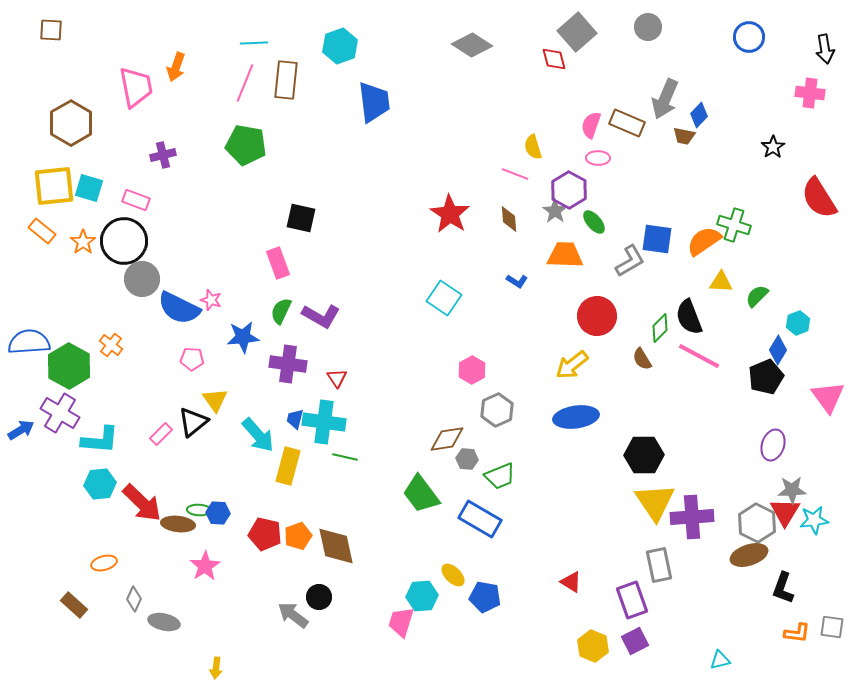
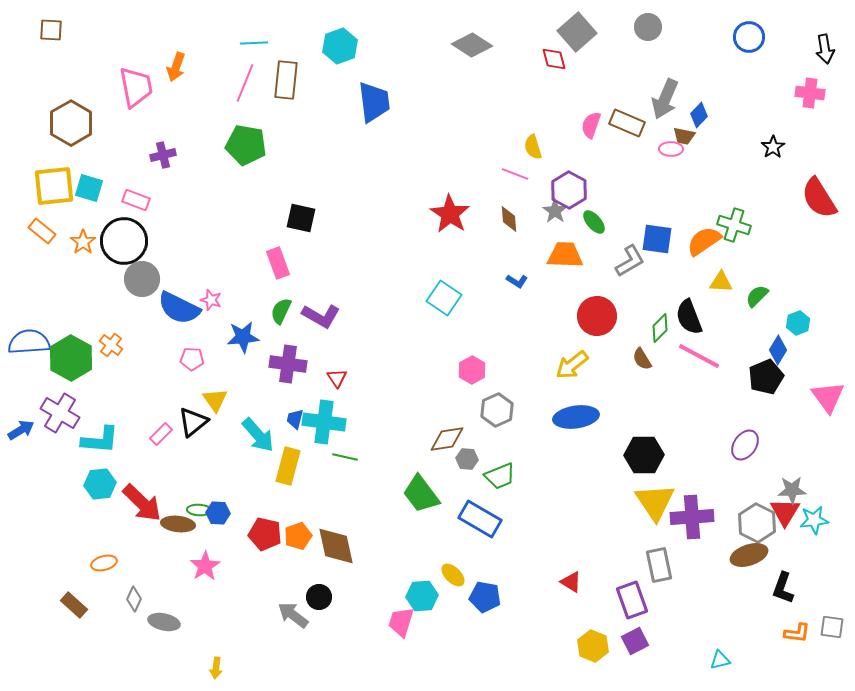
pink ellipse at (598, 158): moved 73 px right, 9 px up
green hexagon at (69, 366): moved 2 px right, 8 px up
purple ellipse at (773, 445): moved 28 px left; rotated 16 degrees clockwise
